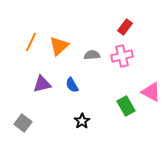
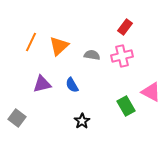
gray semicircle: rotated 14 degrees clockwise
gray square: moved 6 px left, 5 px up
